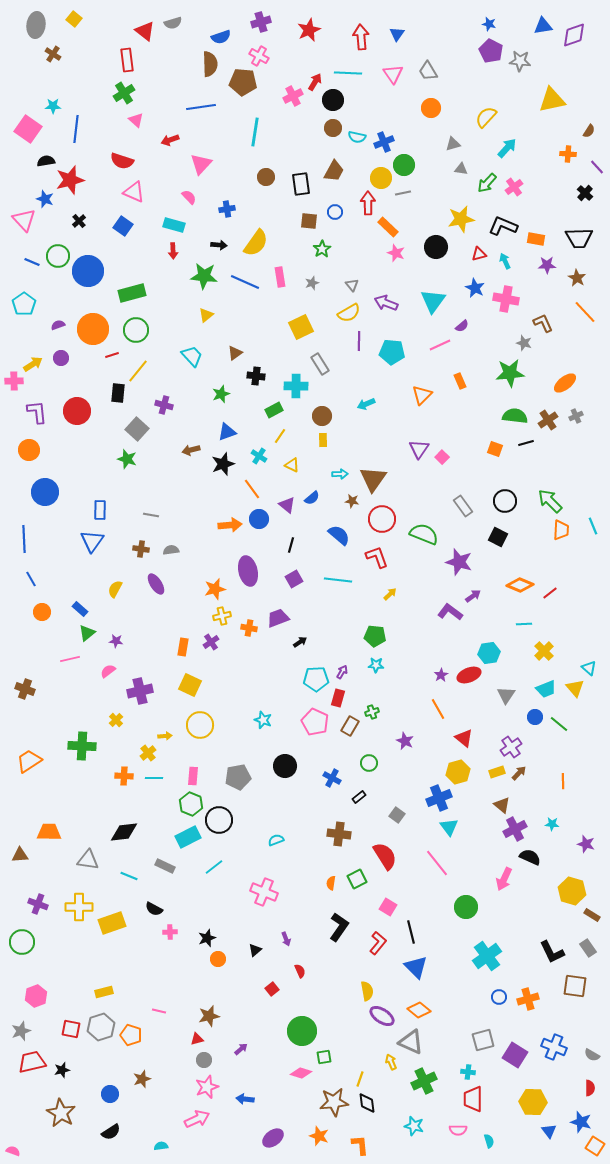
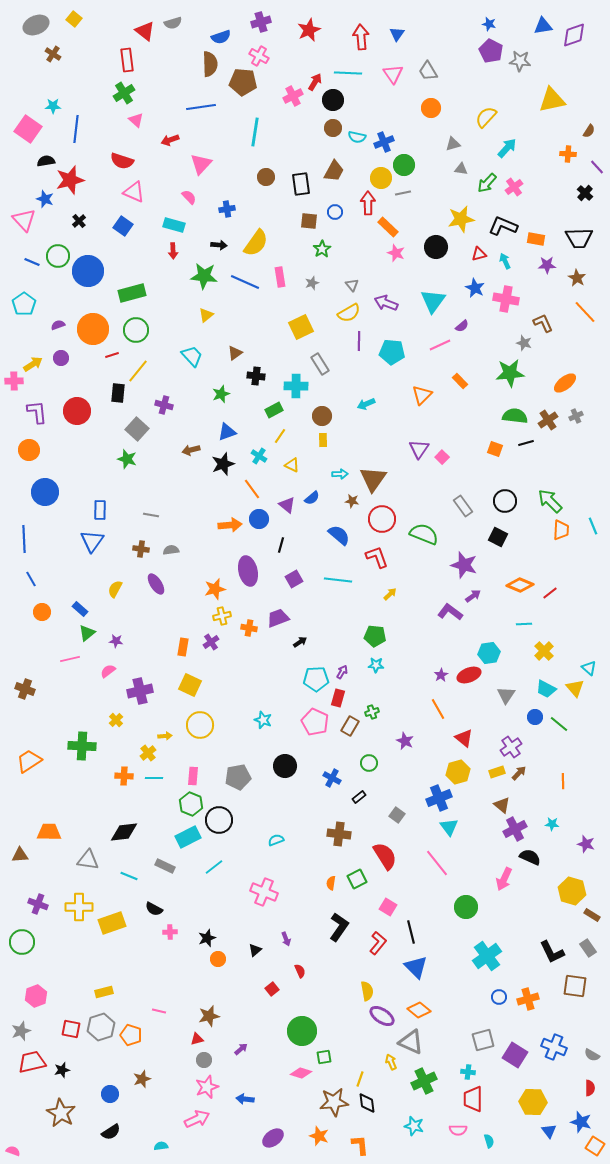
gray ellipse at (36, 25): rotated 60 degrees clockwise
orange rectangle at (460, 381): rotated 21 degrees counterclockwise
black line at (291, 545): moved 10 px left
purple star at (459, 562): moved 5 px right, 3 px down
cyan trapezoid at (546, 689): rotated 50 degrees clockwise
